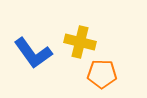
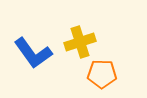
yellow cross: rotated 32 degrees counterclockwise
